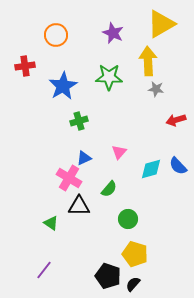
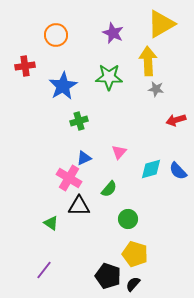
blue semicircle: moved 5 px down
